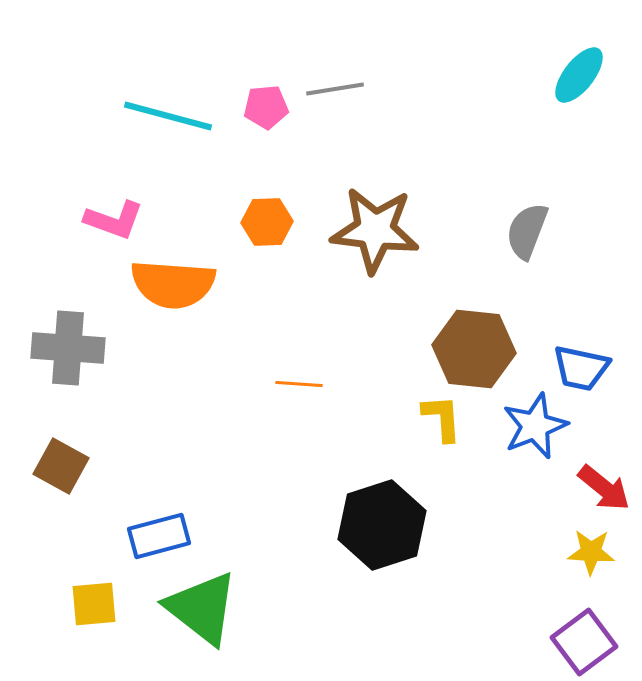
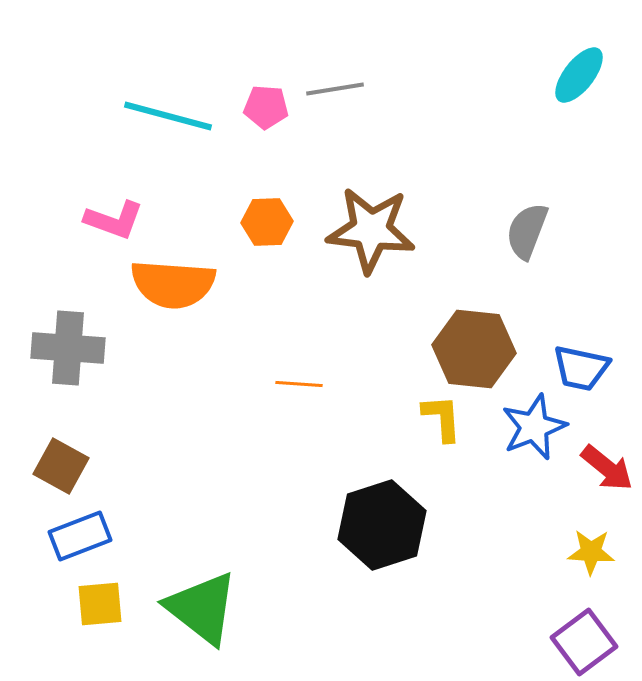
pink pentagon: rotated 9 degrees clockwise
brown star: moved 4 px left
blue star: moved 1 px left, 1 px down
red arrow: moved 3 px right, 20 px up
blue rectangle: moved 79 px left; rotated 6 degrees counterclockwise
yellow square: moved 6 px right
